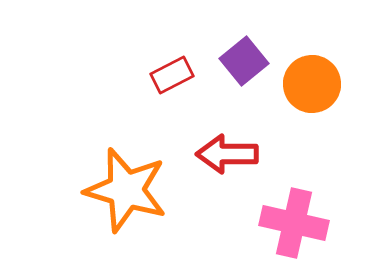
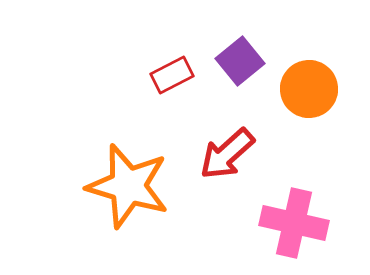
purple square: moved 4 px left
orange circle: moved 3 px left, 5 px down
red arrow: rotated 42 degrees counterclockwise
orange star: moved 2 px right, 4 px up
